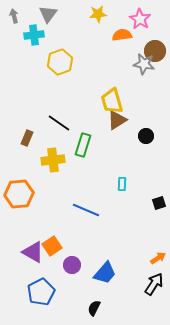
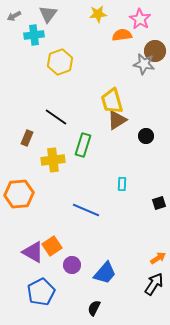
gray arrow: rotated 104 degrees counterclockwise
black line: moved 3 px left, 6 px up
